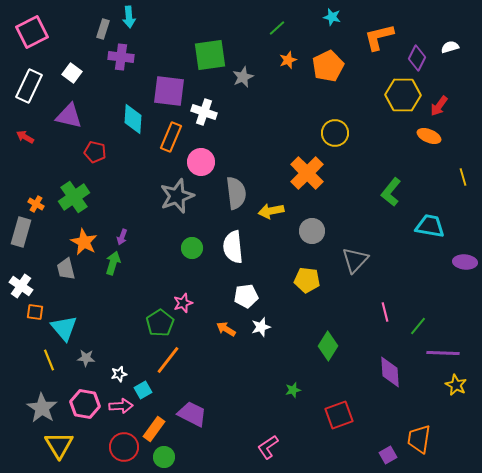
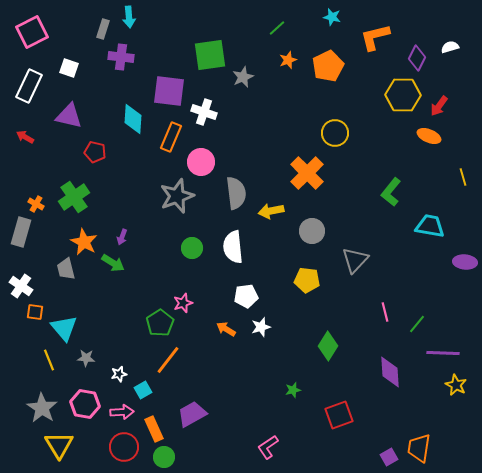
orange L-shape at (379, 37): moved 4 px left
white square at (72, 73): moved 3 px left, 5 px up; rotated 18 degrees counterclockwise
green arrow at (113, 263): rotated 105 degrees clockwise
green line at (418, 326): moved 1 px left, 2 px up
pink arrow at (121, 406): moved 1 px right, 6 px down
purple trapezoid at (192, 414): rotated 56 degrees counterclockwise
orange rectangle at (154, 429): rotated 60 degrees counterclockwise
orange trapezoid at (419, 439): moved 9 px down
purple square at (388, 455): moved 1 px right, 2 px down
